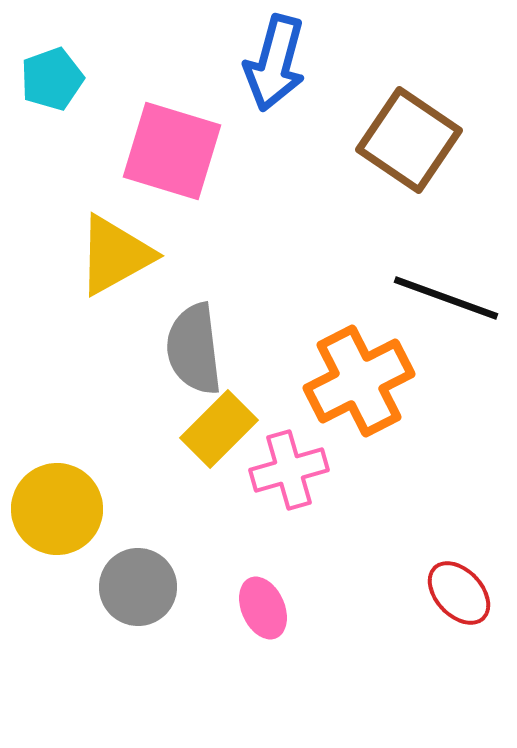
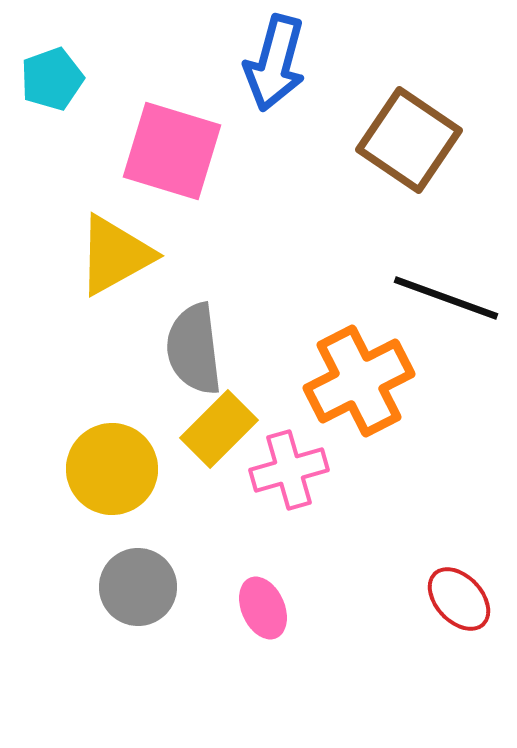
yellow circle: moved 55 px right, 40 px up
red ellipse: moved 6 px down
